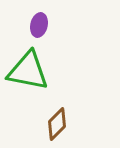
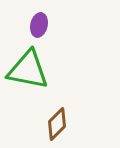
green triangle: moved 1 px up
